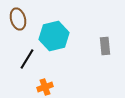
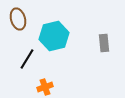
gray rectangle: moved 1 px left, 3 px up
